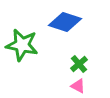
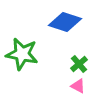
green star: moved 9 px down
